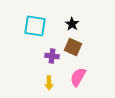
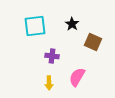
cyan square: rotated 15 degrees counterclockwise
brown square: moved 20 px right, 5 px up
pink semicircle: moved 1 px left
